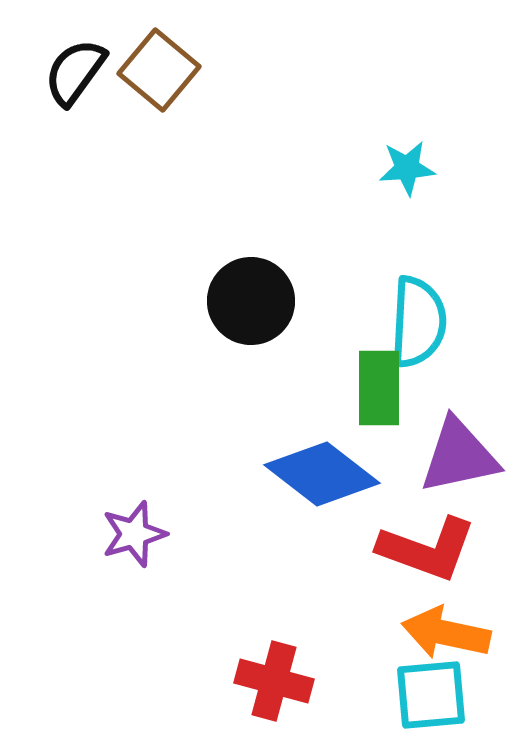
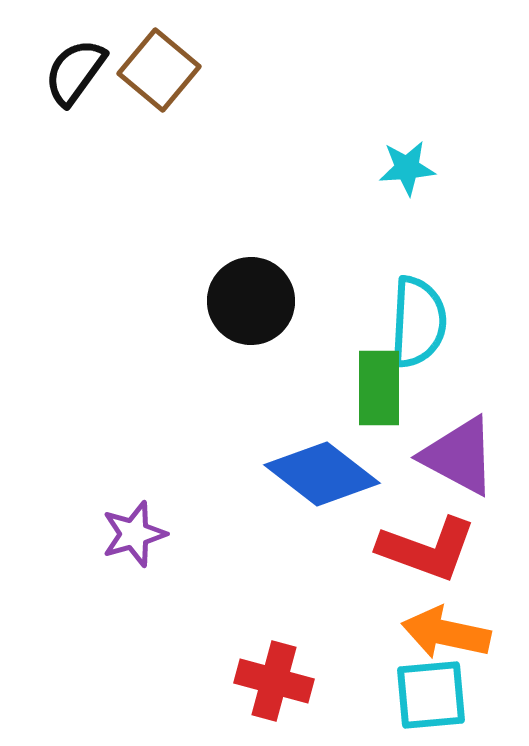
purple triangle: rotated 40 degrees clockwise
